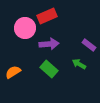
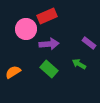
pink circle: moved 1 px right, 1 px down
purple rectangle: moved 2 px up
